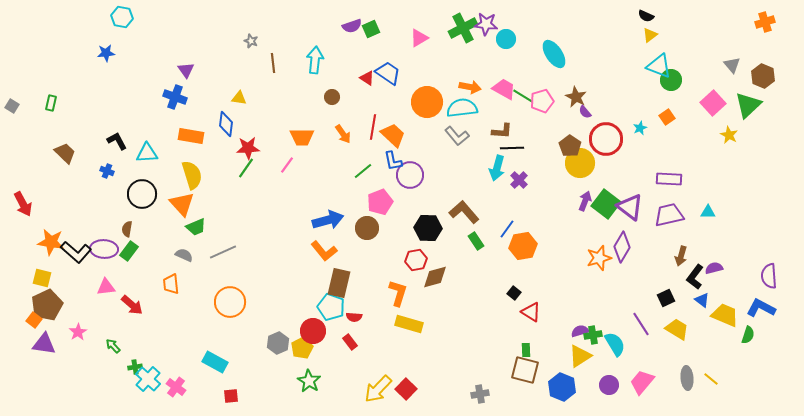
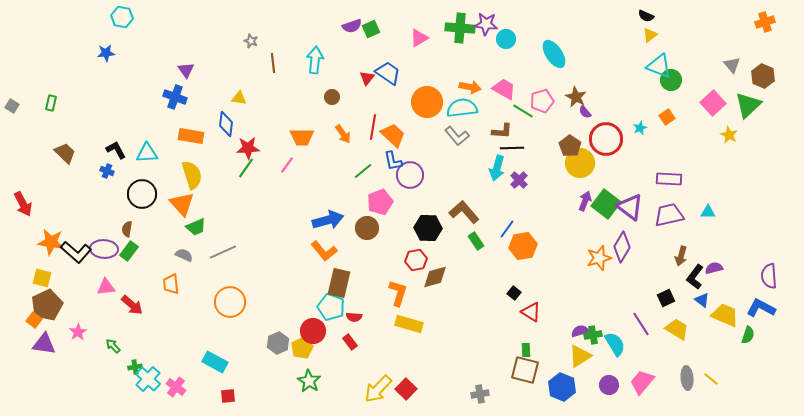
green cross at (463, 28): moved 3 px left; rotated 32 degrees clockwise
red triangle at (367, 78): rotated 35 degrees clockwise
green line at (523, 96): moved 15 px down
black L-shape at (117, 141): moved 1 px left, 9 px down
red square at (231, 396): moved 3 px left
